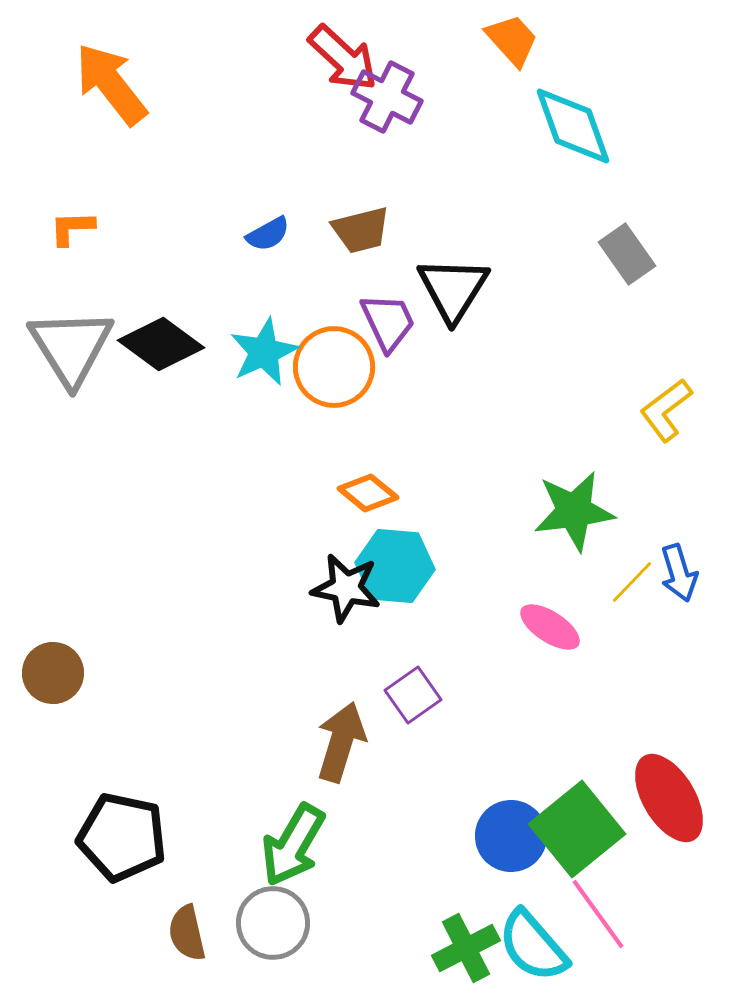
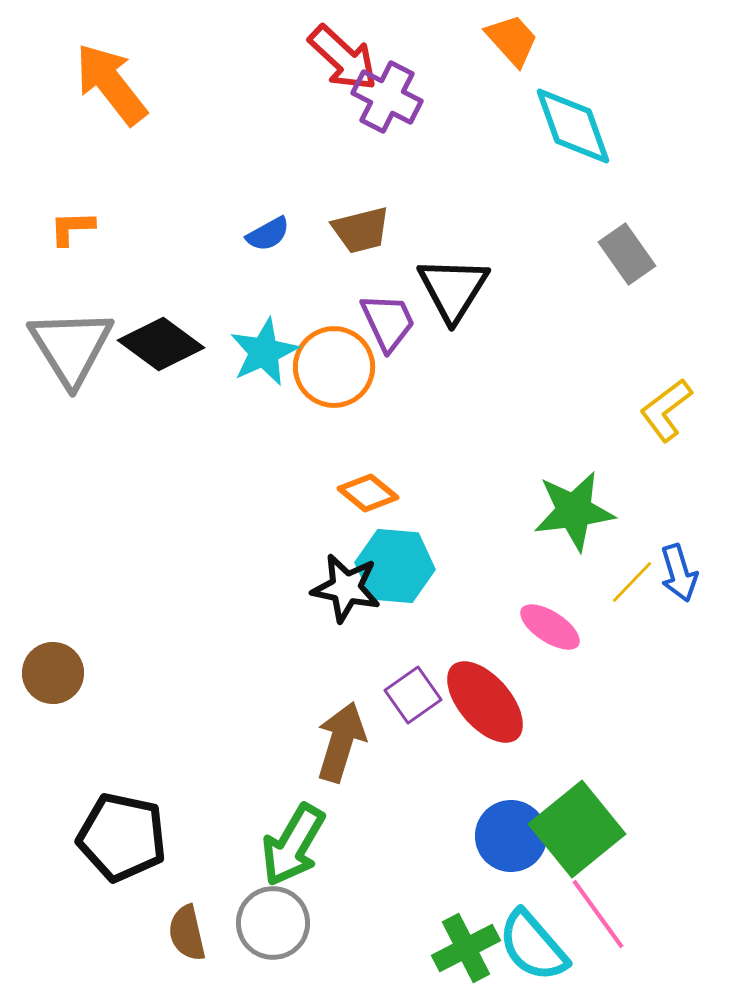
red ellipse: moved 184 px left, 96 px up; rotated 10 degrees counterclockwise
